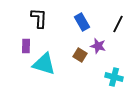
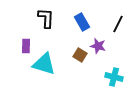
black L-shape: moved 7 px right
